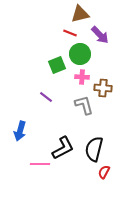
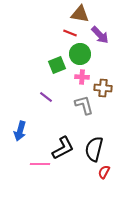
brown triangle: rotated 24 degrees clockwise
